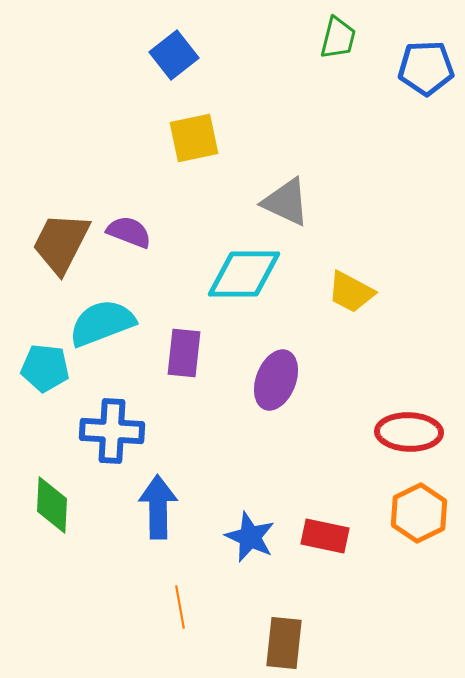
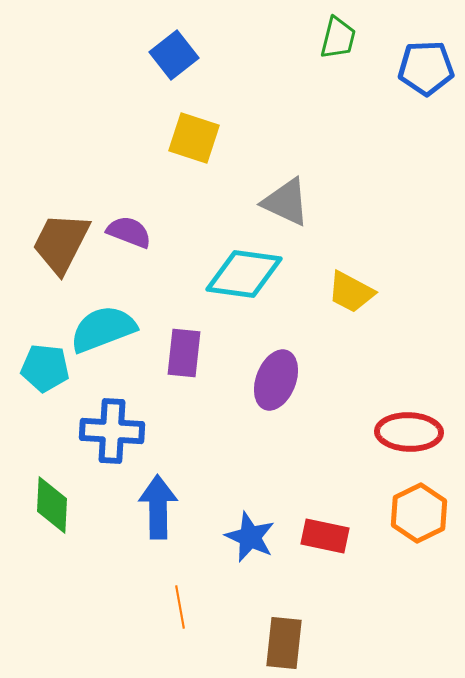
yellow square: rotated 30 degrees clockwise
cyan diamond: rotated 8 degrees clockwise
cyan semicircle: moved 1 px right, 6 px down
